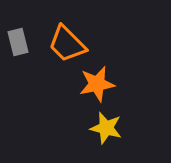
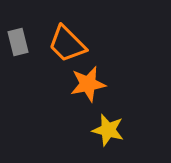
orange star: moved 9 px left
yellow star: moved 2 px right, 2 px down
